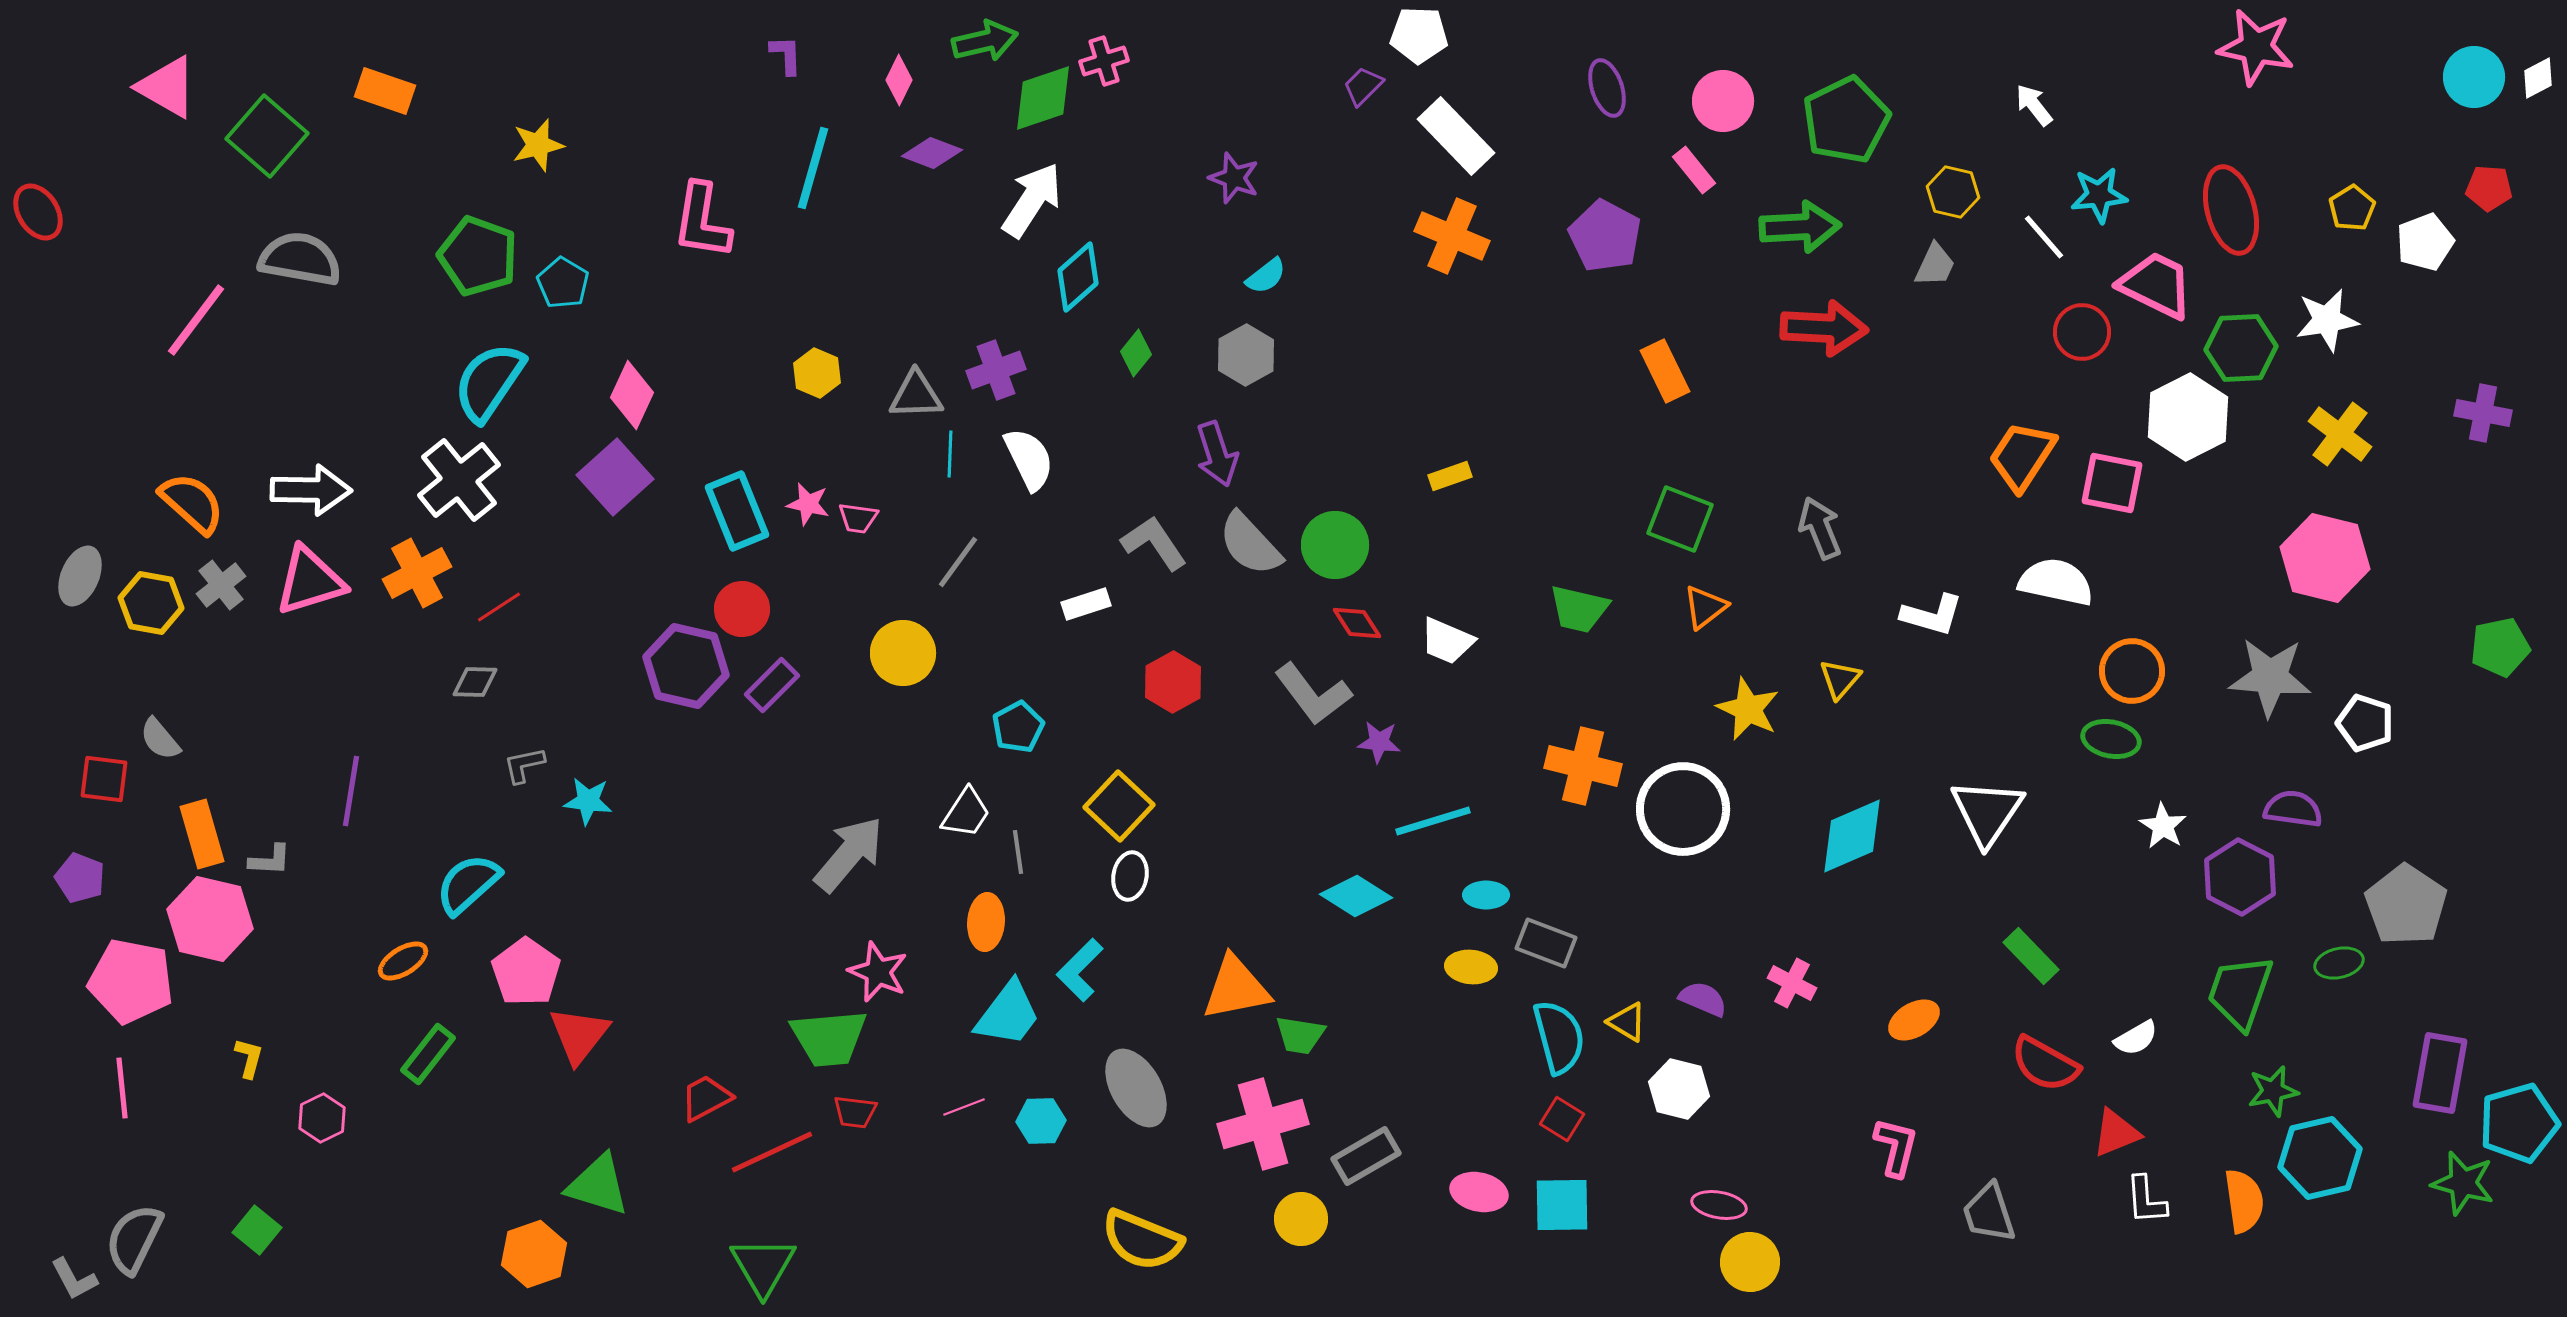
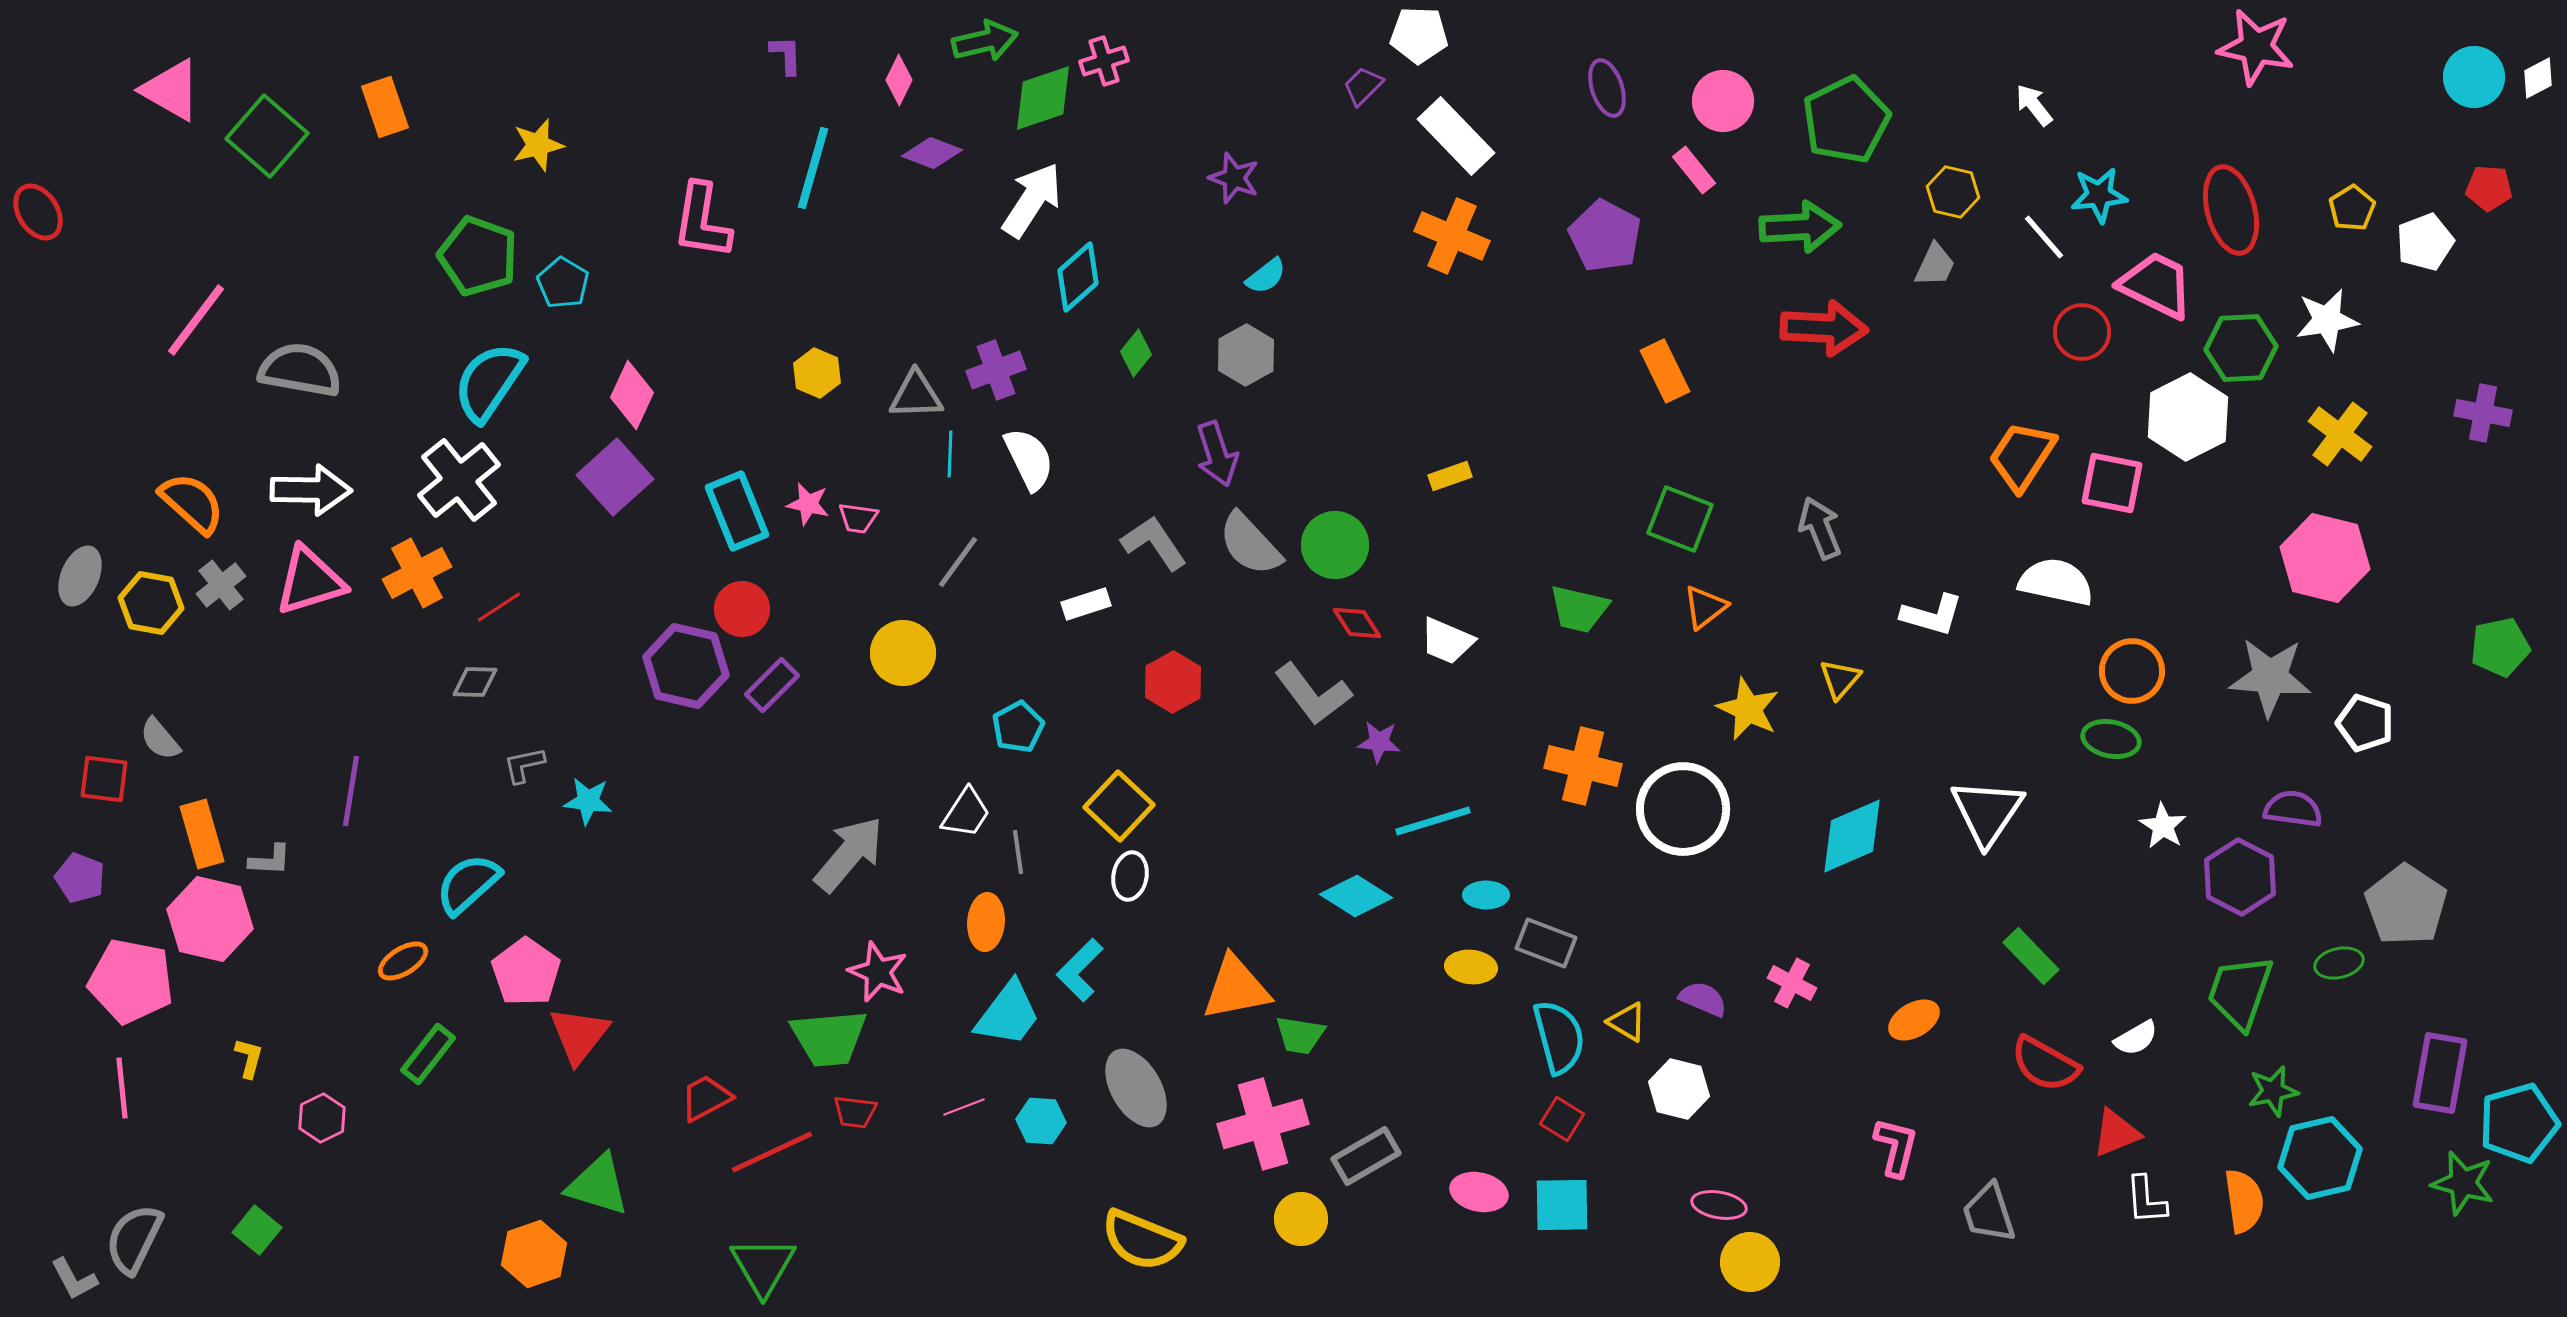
pink triangle at (167, 87): moved 4 px right, 3 px down
orange rectangle at (385, 91): moved 16 px down; rotated 52 degrees clockwise
gray semicircle at (300, 259): moved 111 px down
cyan hexagon at (1041, 1121): rotated 6 degrees clockwise
